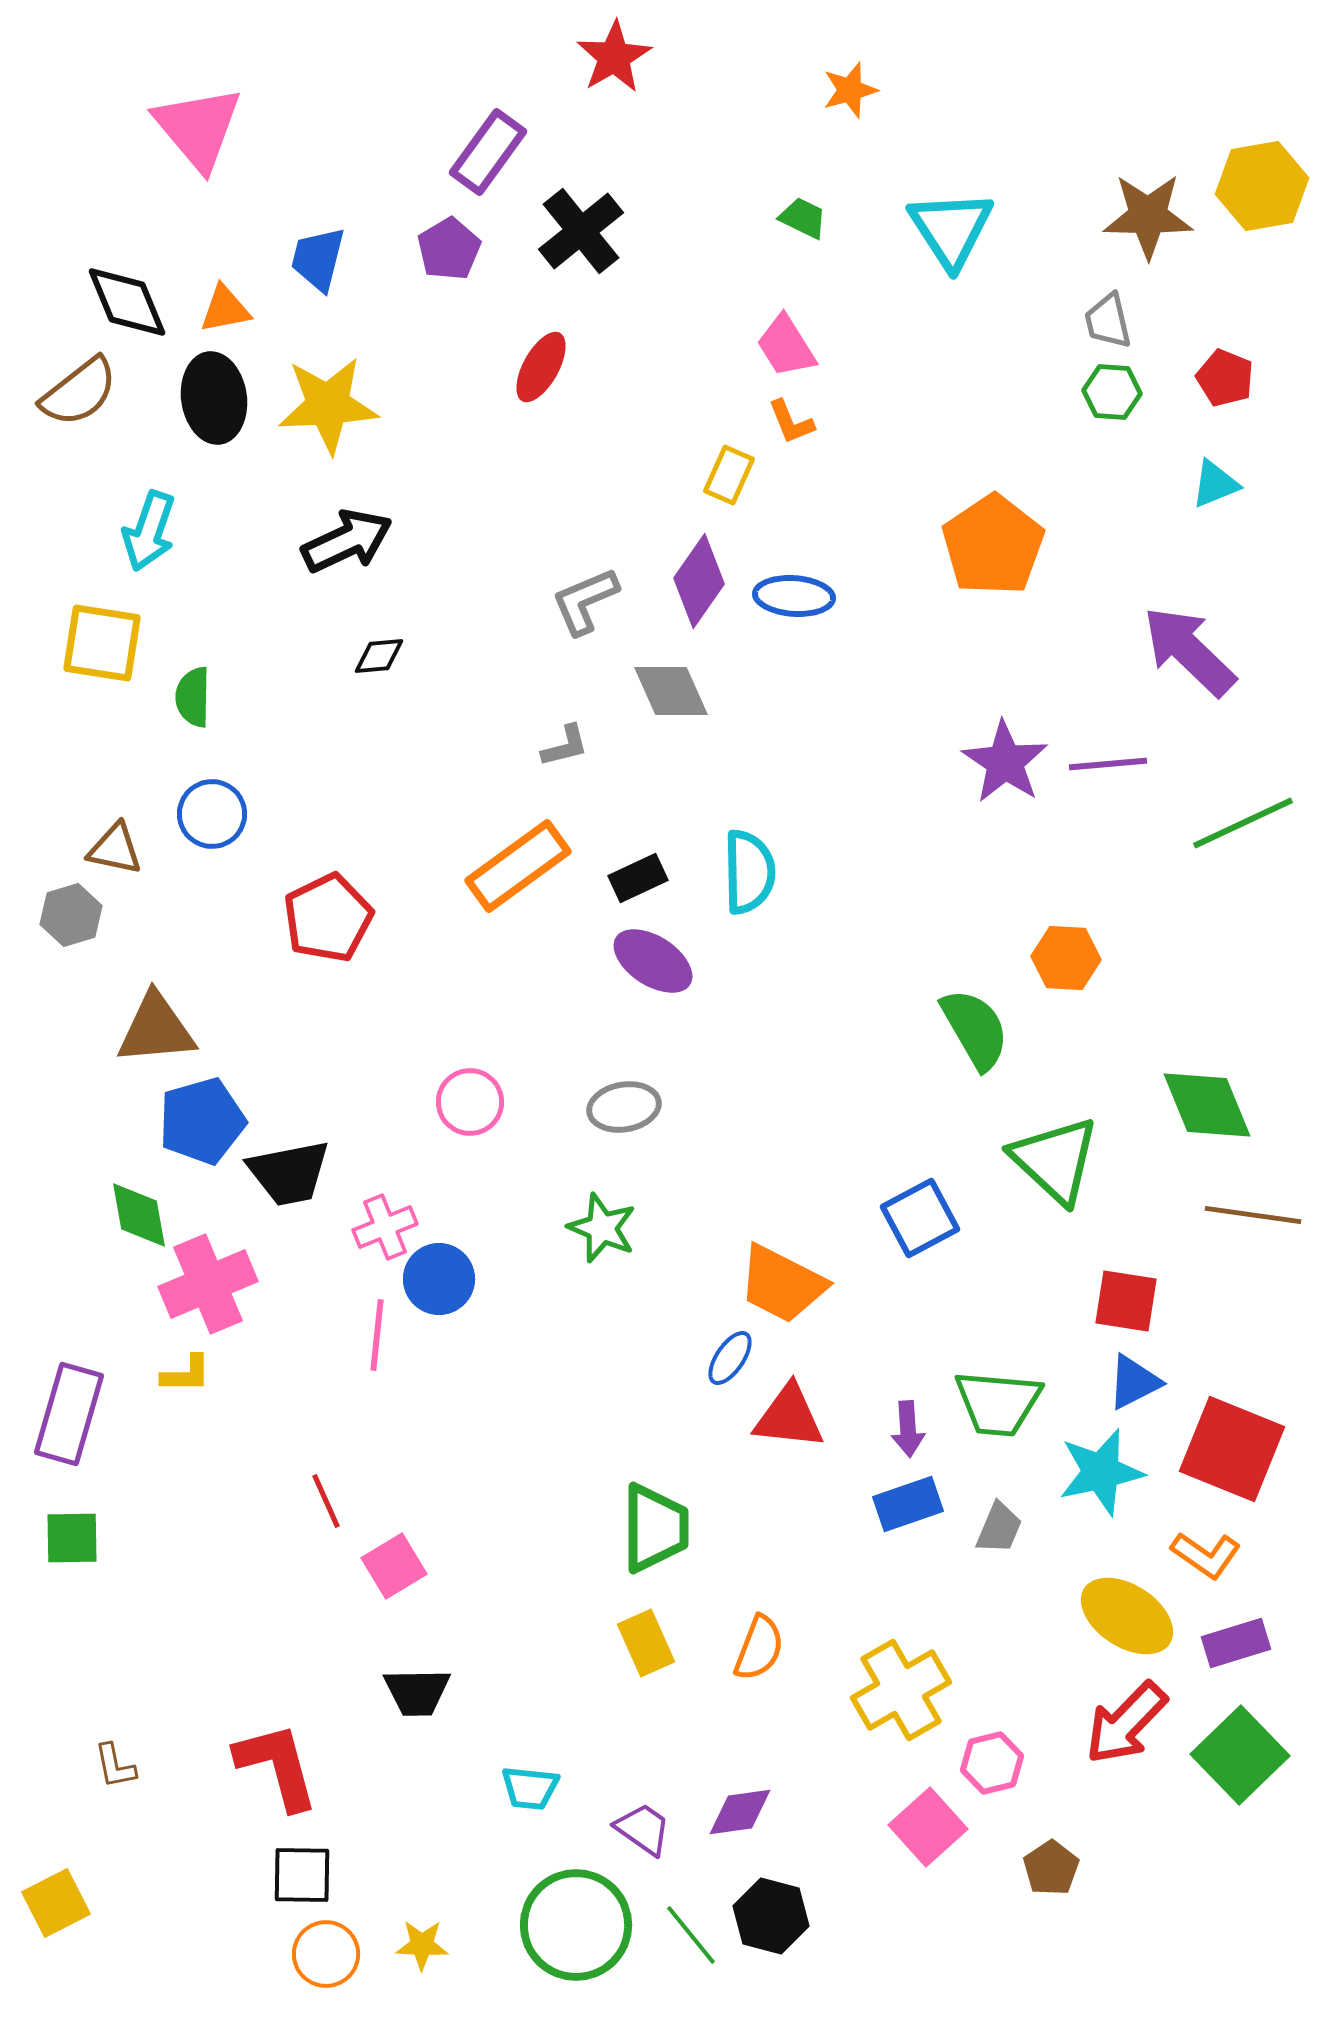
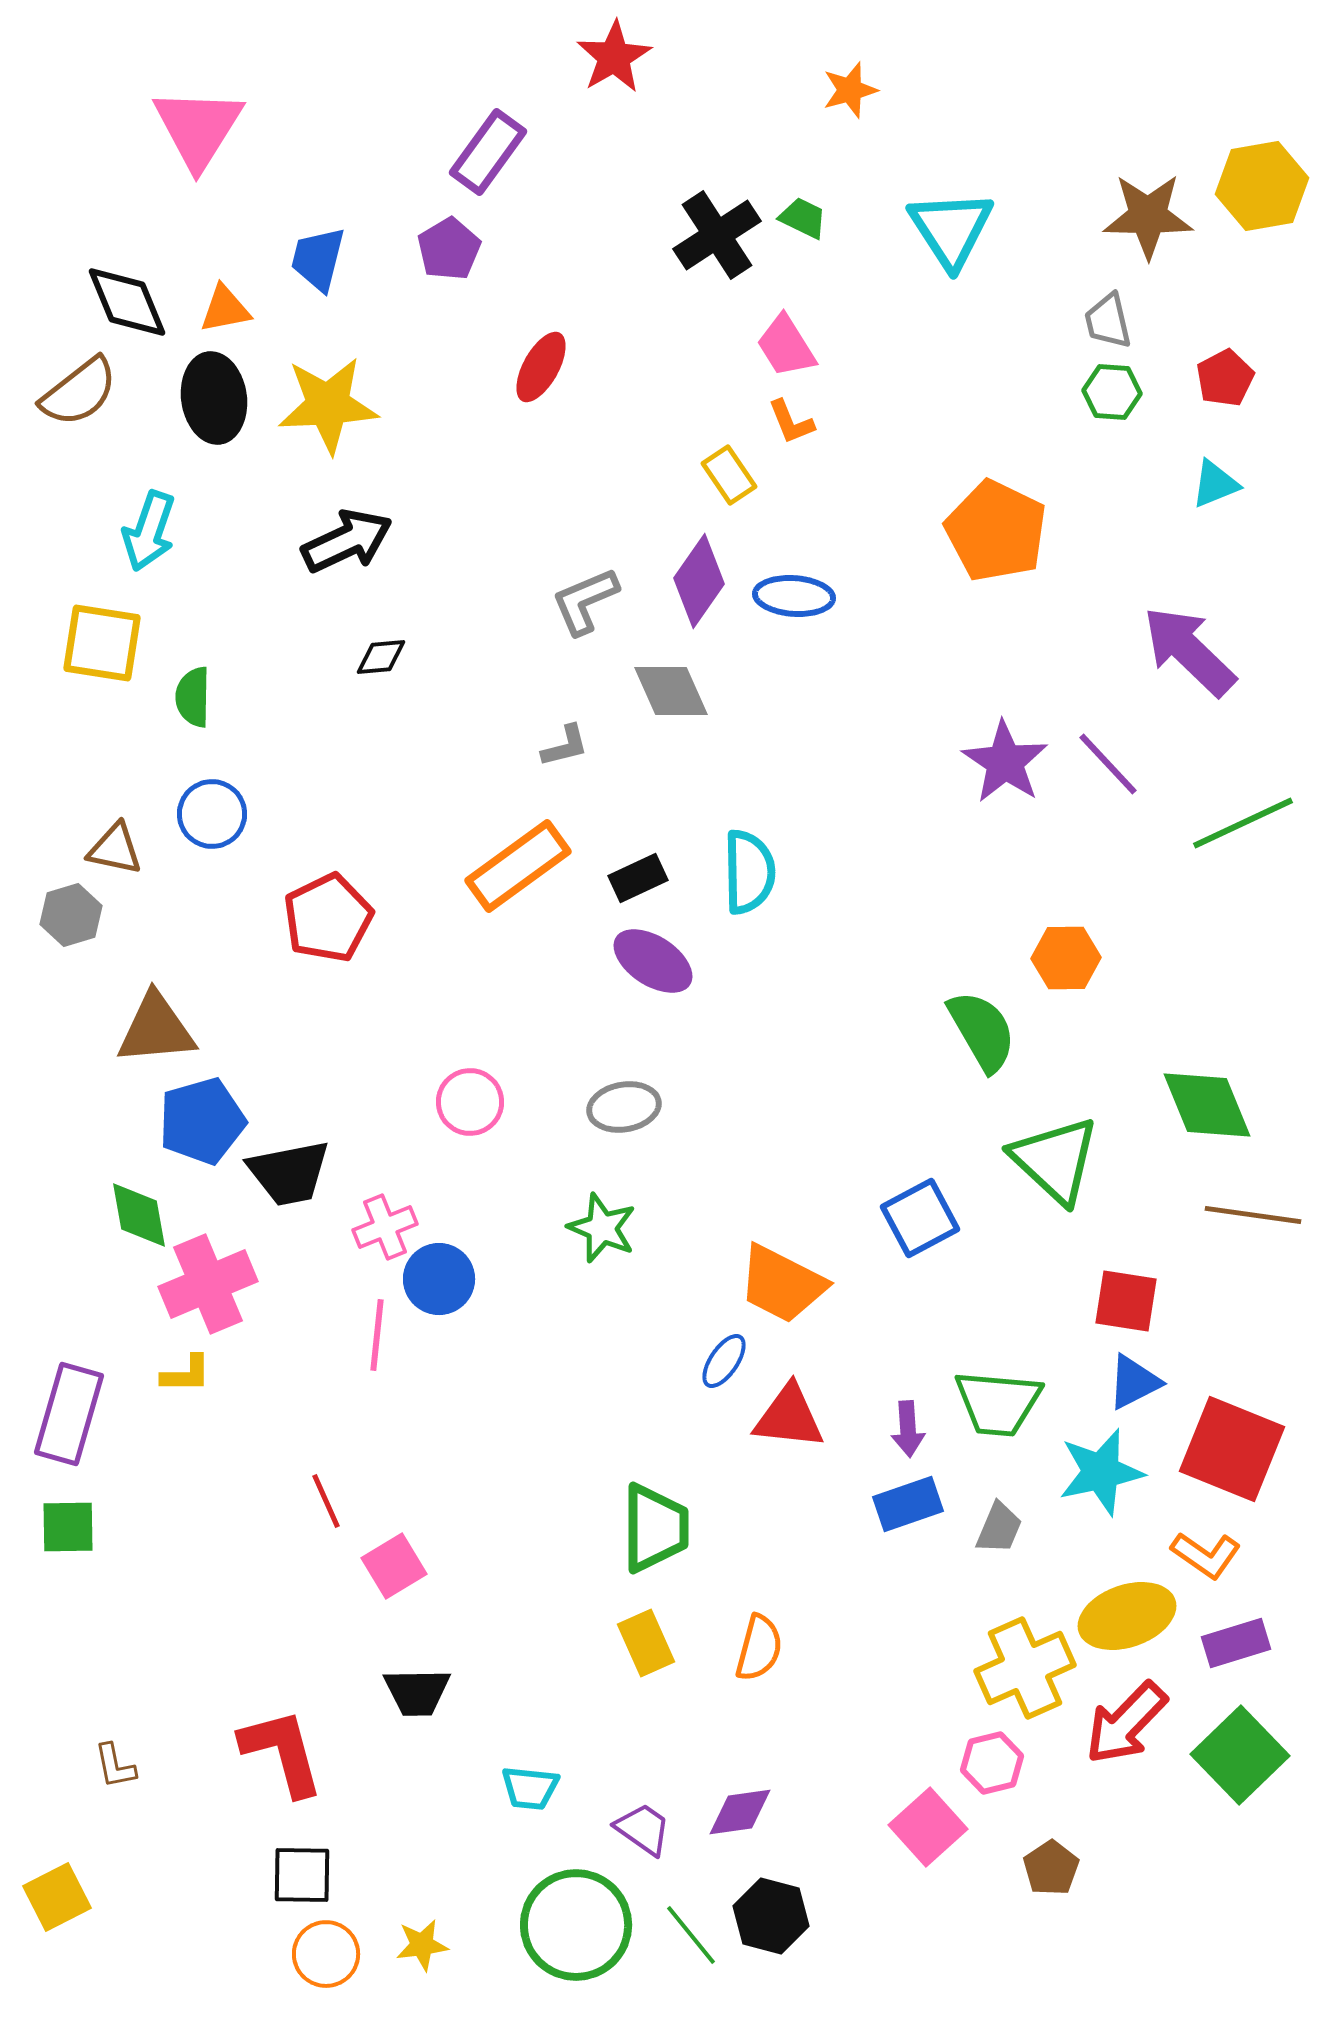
pink triangle at (198, 128): rotated 12 degrees clockwise
black cross at (581, 231): moved 136 px right, 4 px down; rotated 6 degrees clockwise
red pentagon at (1225, 378): rotated 22 degrees clockwise
yellow rectangle at (729, 475): rotated 58 degrees counterclockwise
orange pentagon at (993, 545): moved 3 px right, 14 px up; rotated 12 degrees counterclockwise
black diamond at (379, 656): moved 2 px right, 1 px down
purple line at (1108, 764): rotated 52 degrees clockwise
orange hexagon at (1066, 958): rotated 4 degrees counterclockwise
green semicircle at (975, 1029): moved 7 px right, 2 px down
blue ellipse at (730, 1358): moved 6 px left, 3 px down
green square at (72, 1538): moved 4 px left, 11 px up
yellow ellipse at (1127, 1616): rotated 52 degrees counterclockwise
orange semicircle at (759, 1648): rotated 6 degrees counterclockwise
yellow cross at (901, 1690): moved 124 px right, 22 px up; rotated 6 degrees clockwise
red L-shape at (277, 1766): moved 5 px right, 14 px up
yellow square at (56, 1903): moved 1 px right, 6 px up
yellow star at (422, 1945): rotated 10 degrees counterclockwise
